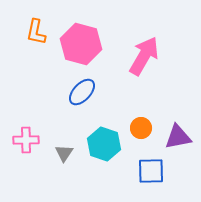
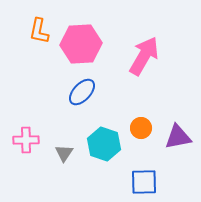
orange L-shape: moved 3 px right, 1 px up
pink hexagon: rotated 18 degrees counterclockwise
blue square: moved 7 px left, 11 px down
